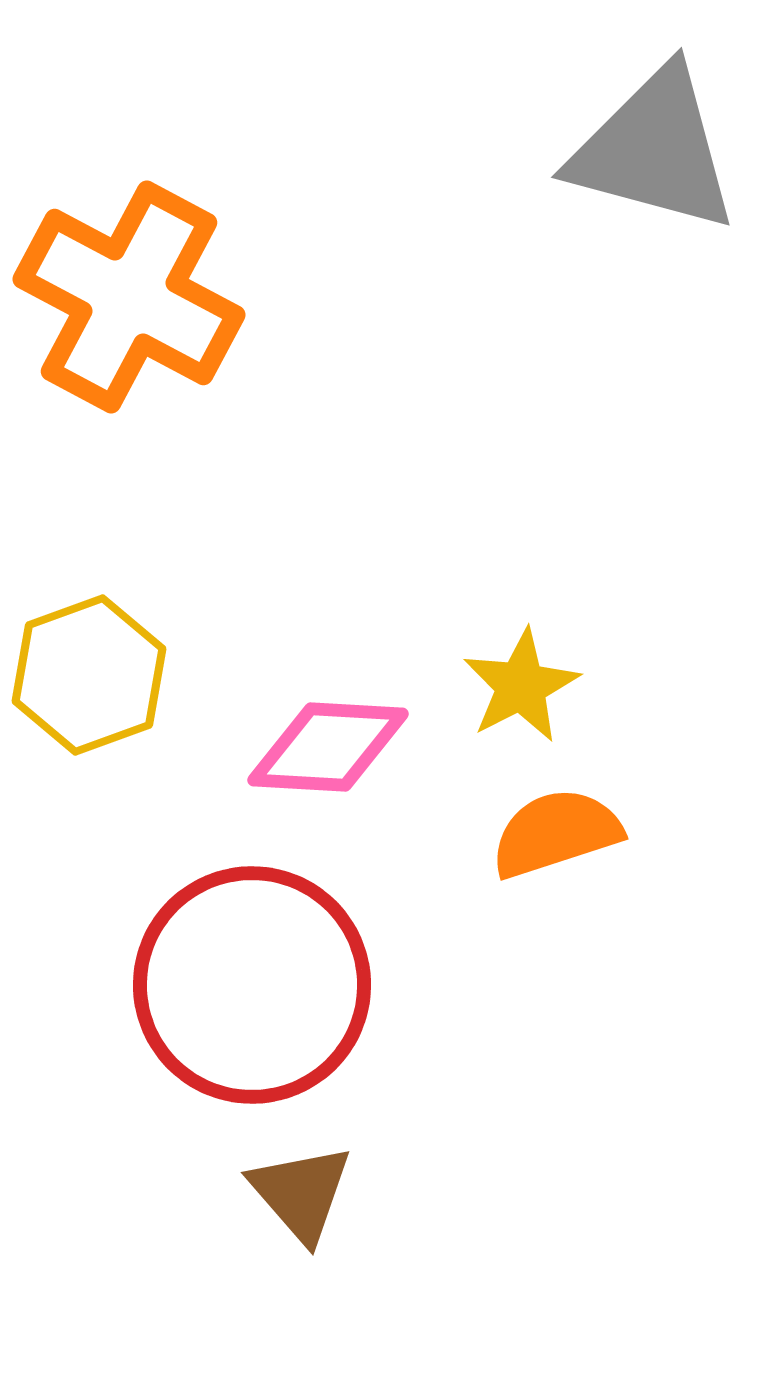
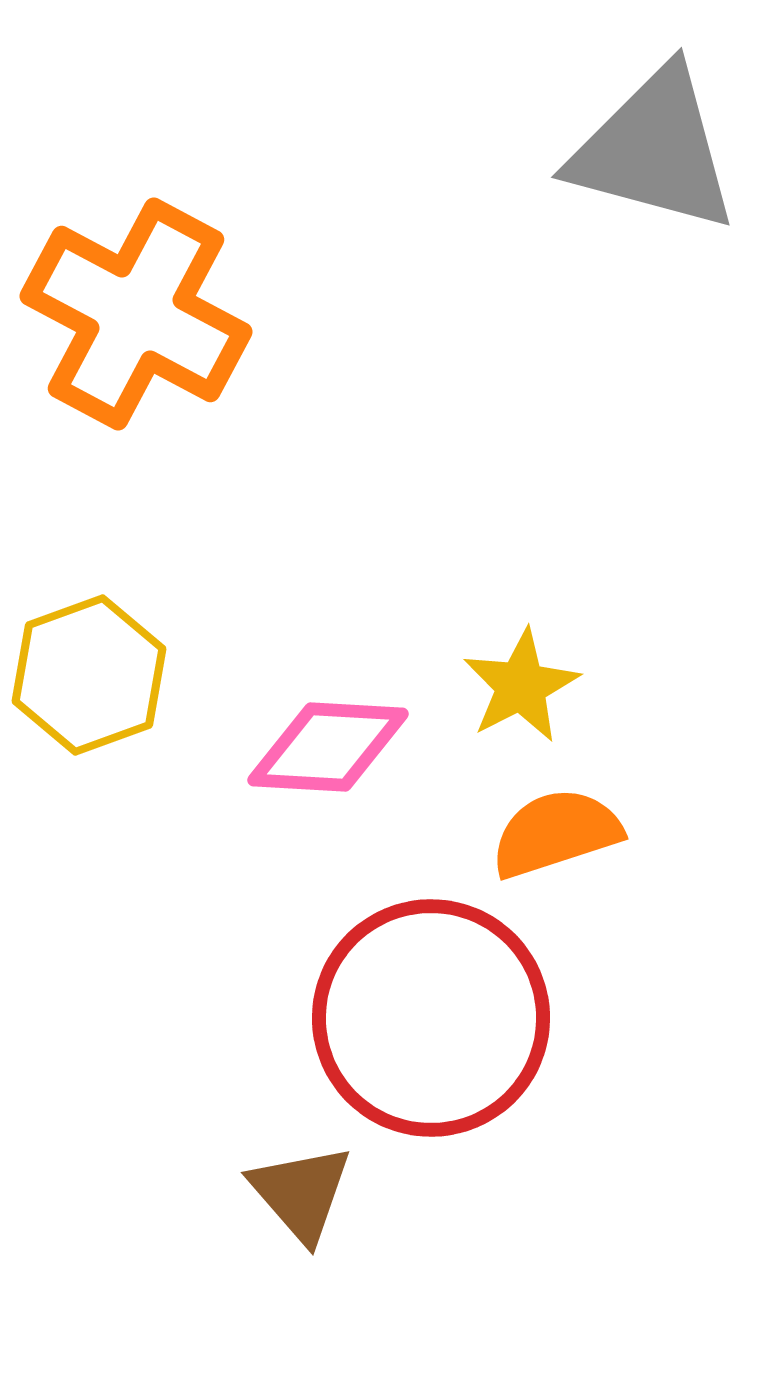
orange cross: moved 7 px right, 17 px down
red circle: moved 179 px right, 33 px down
